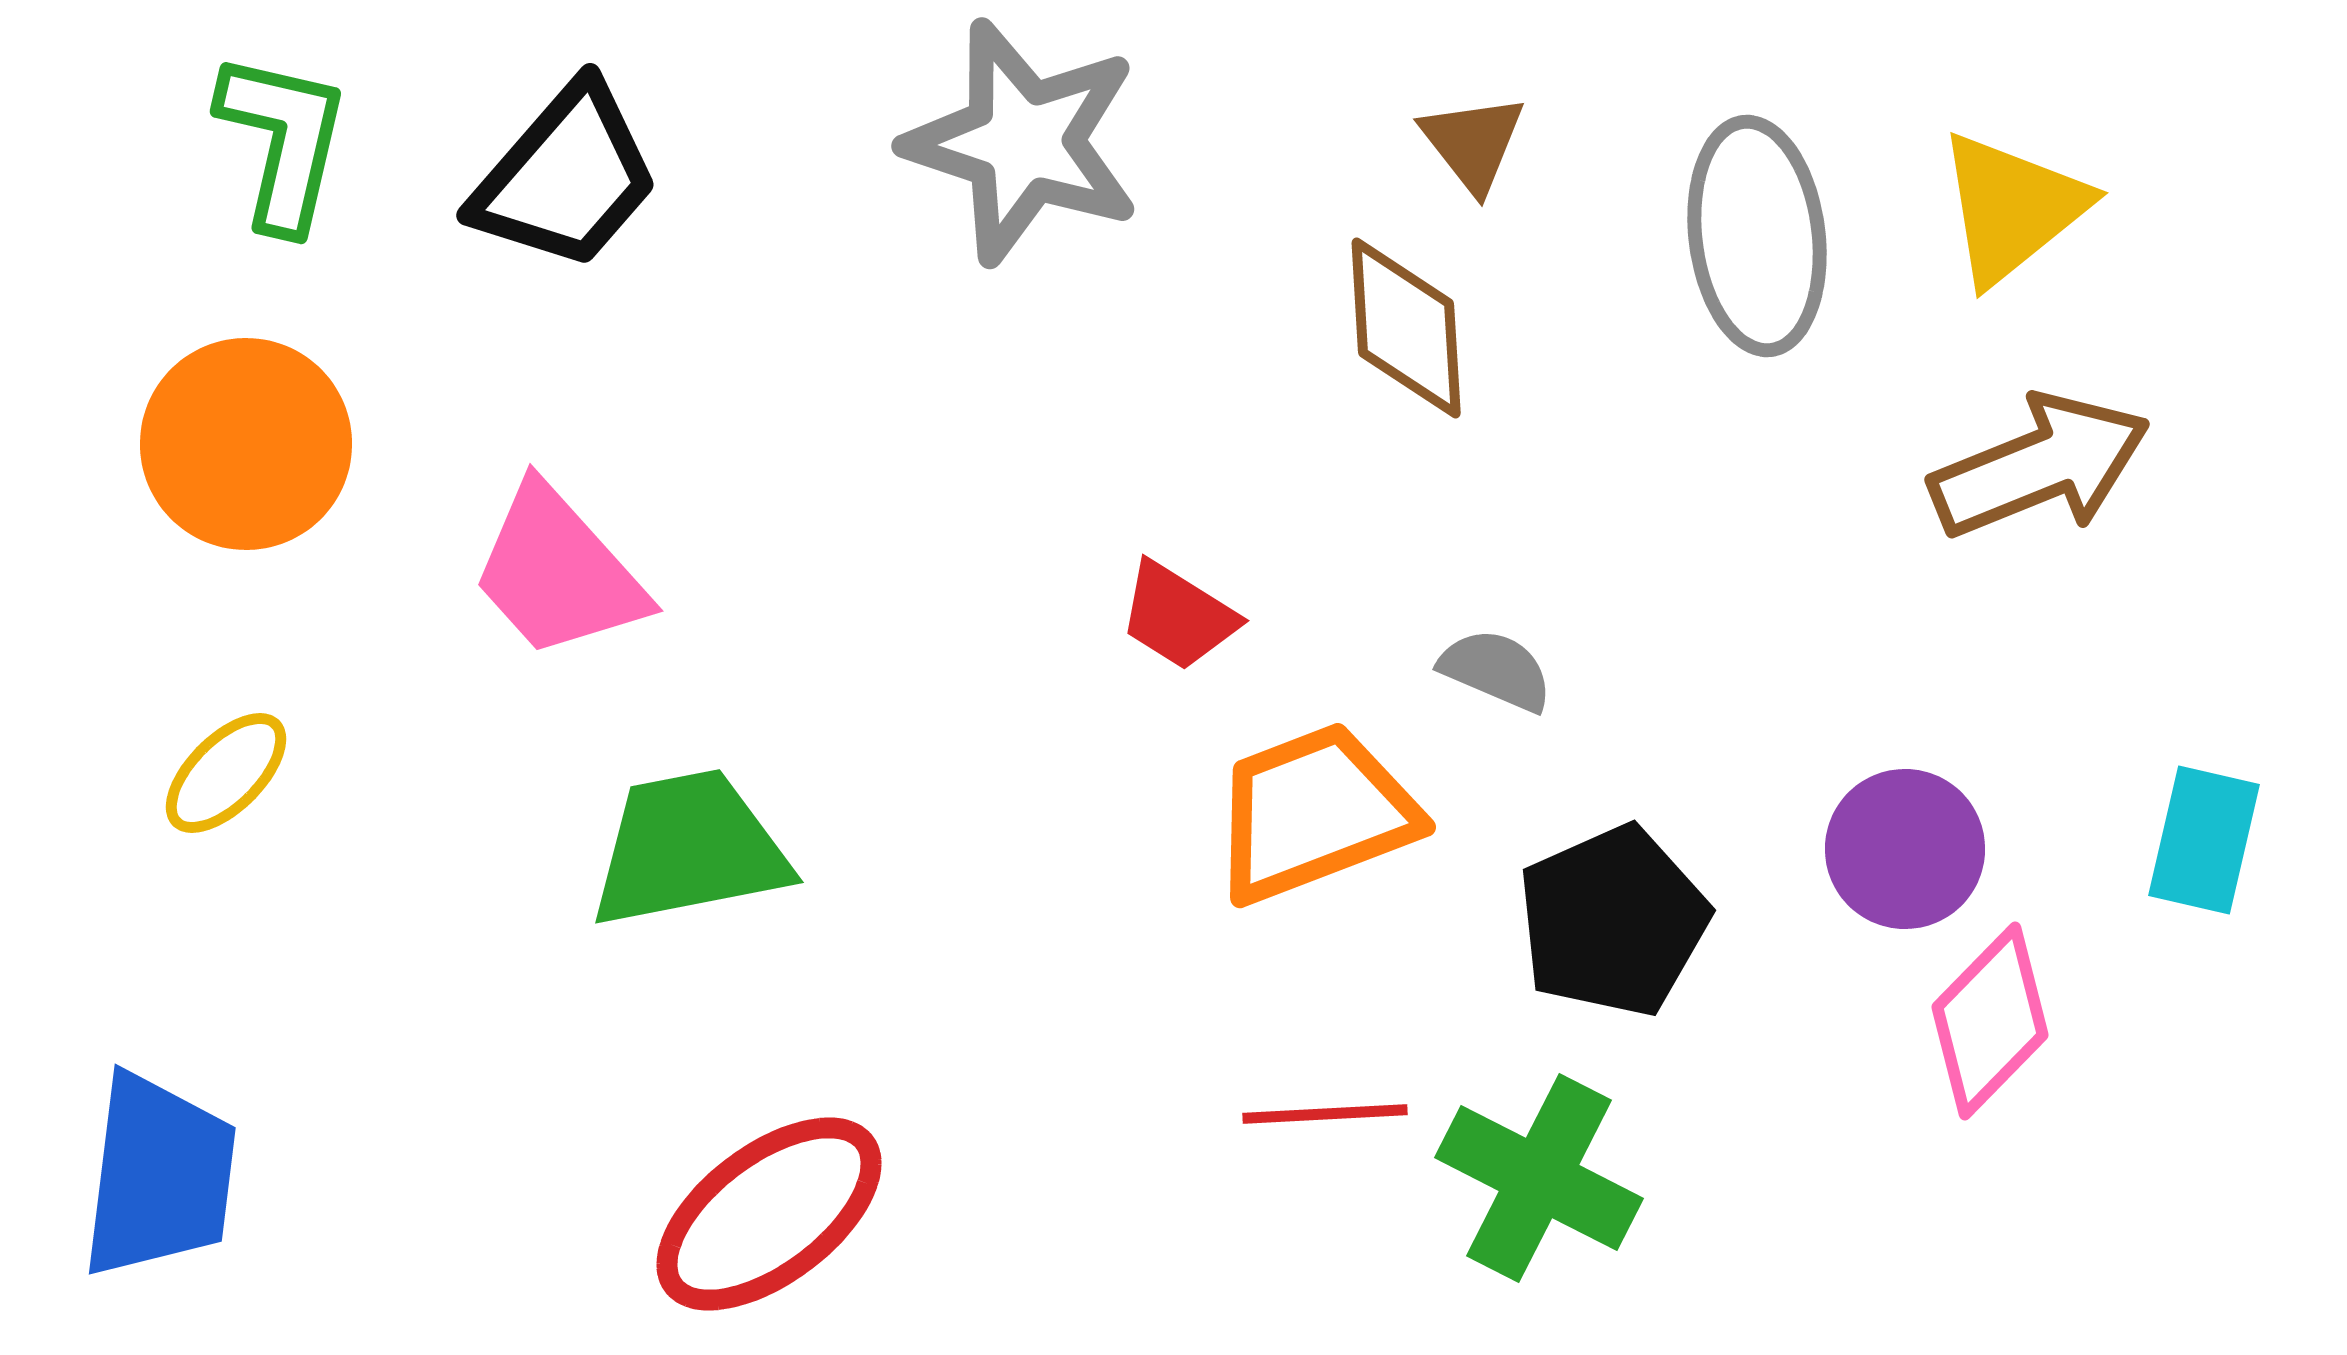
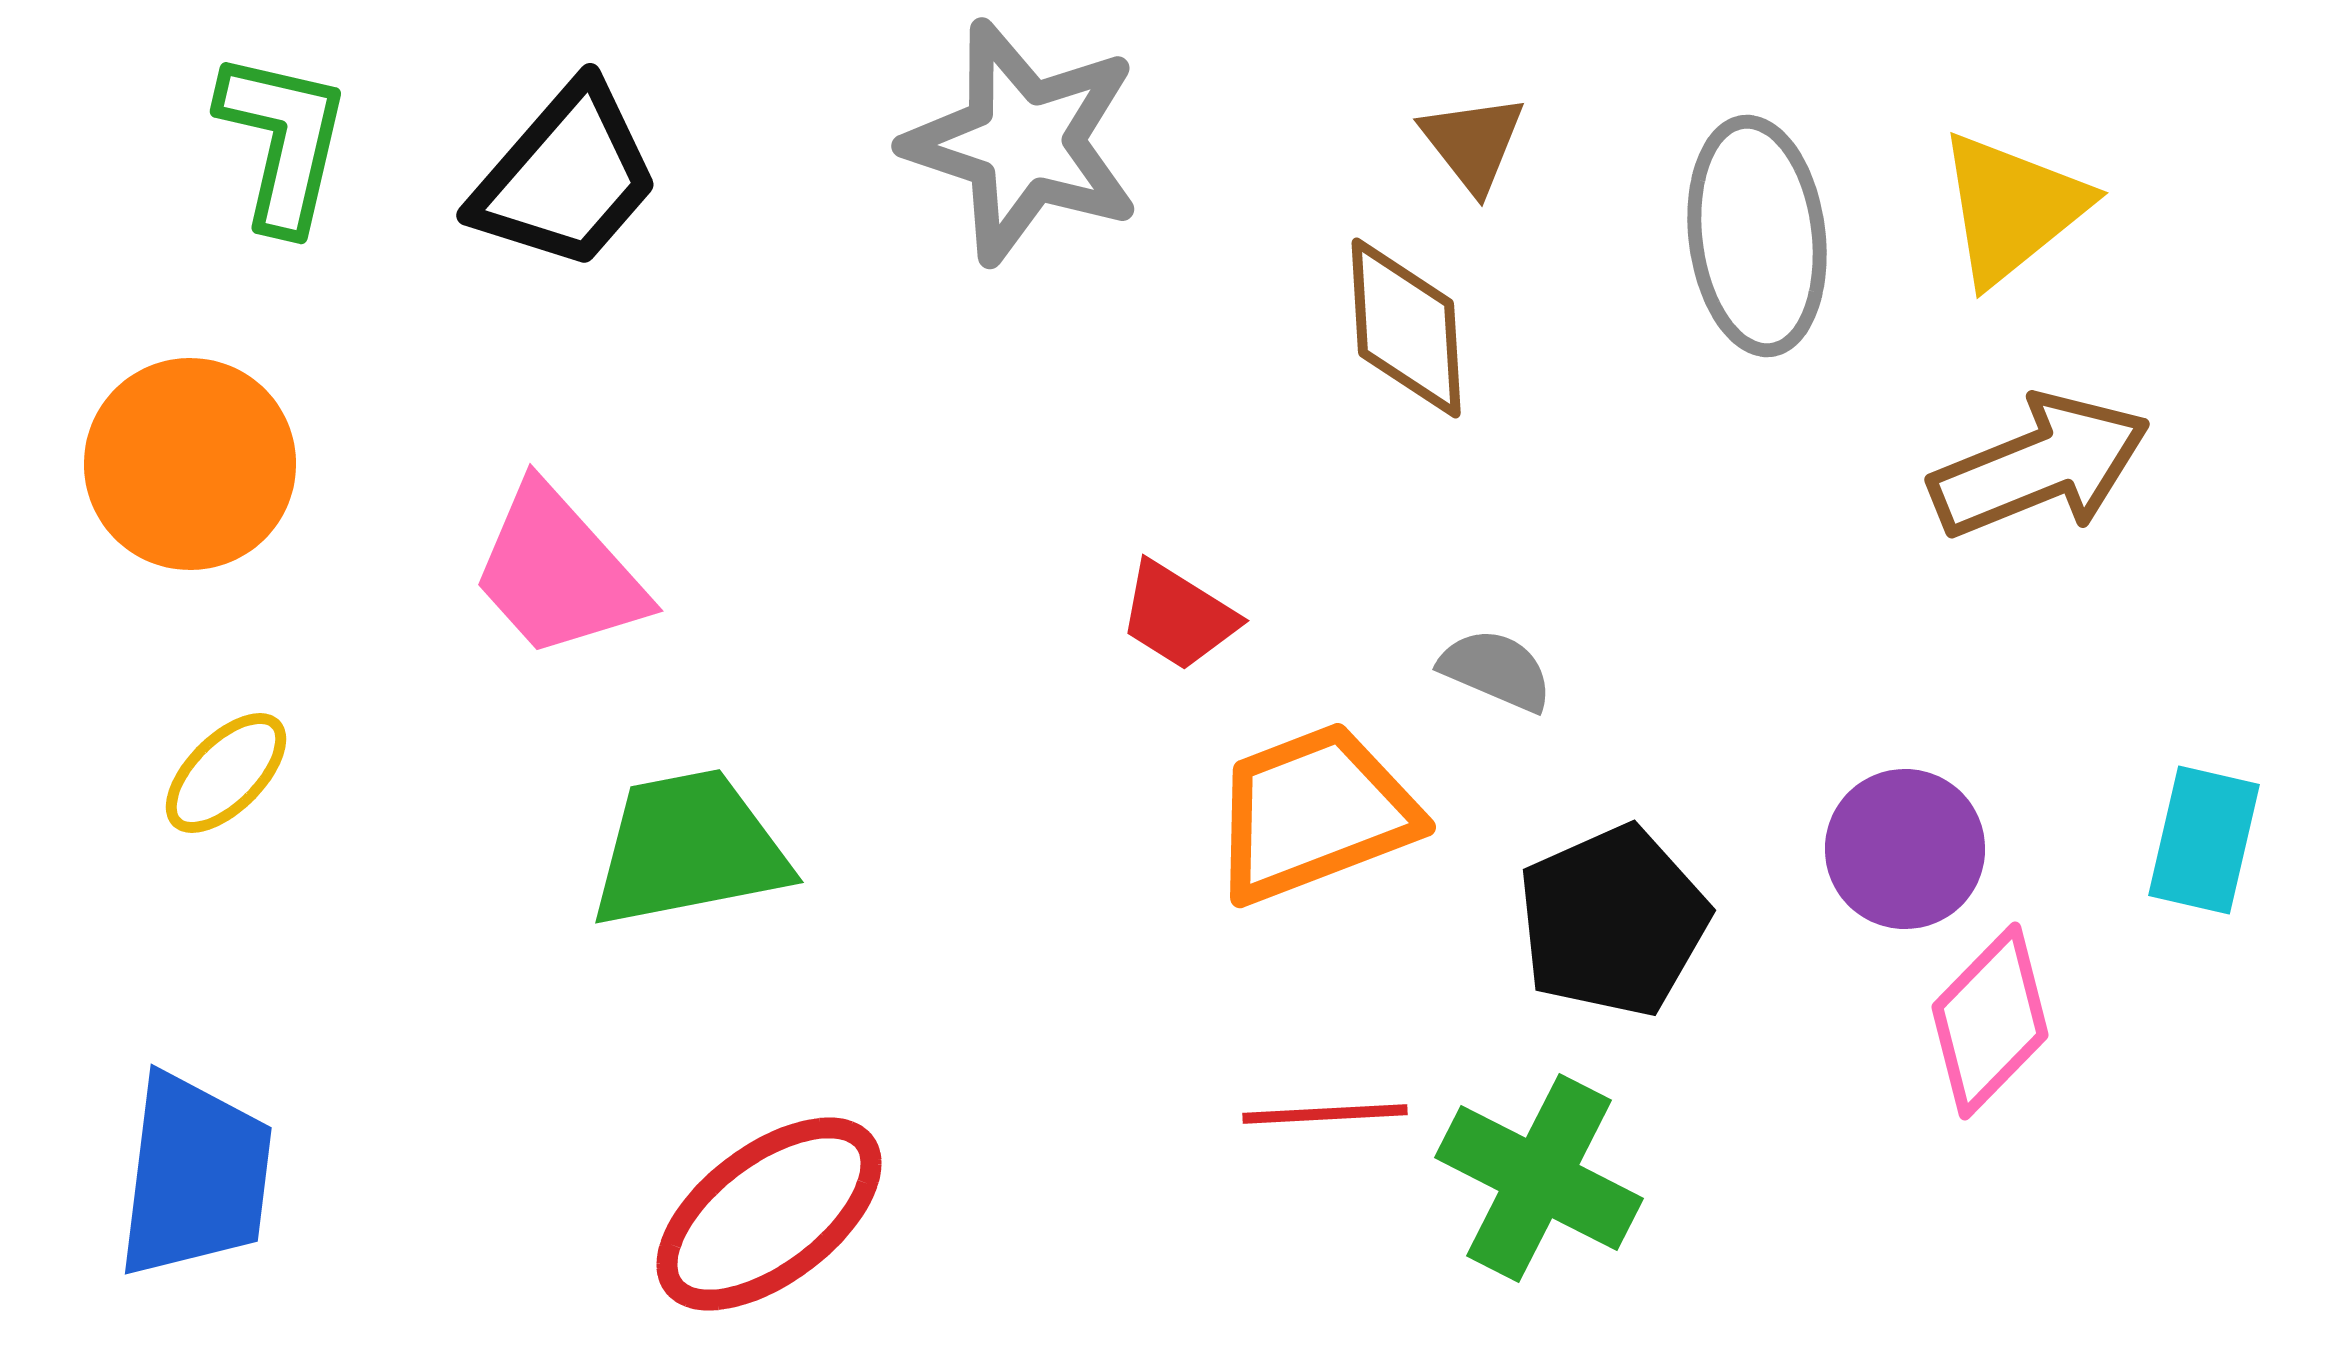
orange circle: moved 56 px left, 20 px down
blue trapezoid: moved 36 px right
